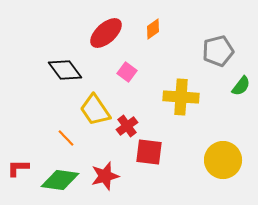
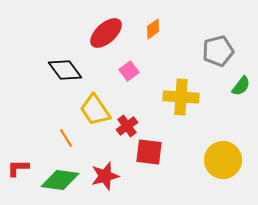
pink square: moved 2 px right, 1 px up; rotated 18 degrees clockwise
orange line: rotated 12 degrees clockwise
